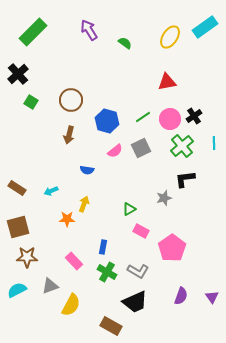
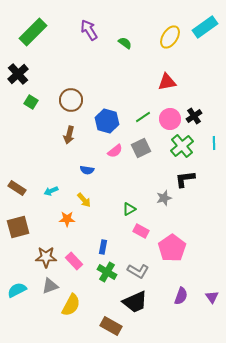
yellow arrow at (84, 204): moved 4 px up; rotated 119 degrees clockwise
brown star at (27, 257): moved 19 px right
